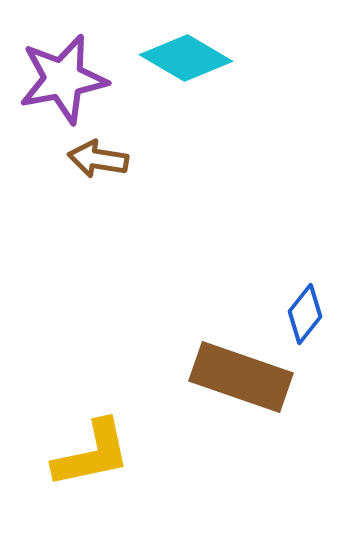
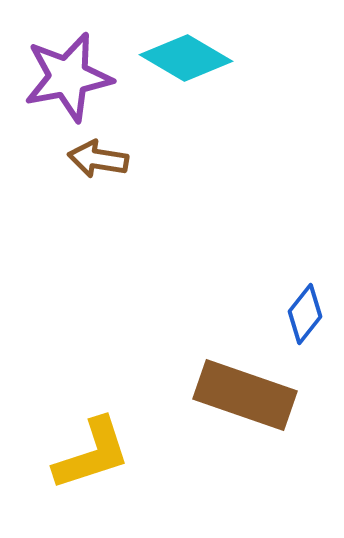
purple star: moved 5 px right, 2 px up
brown rectangle: moved 4 px right, 18 px down
yellow L-shape: rotated 6 degrees counterclockwise
